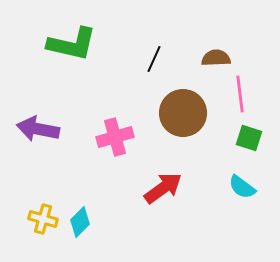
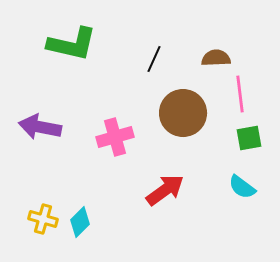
purple arrow: moved 2 px right, 2 px up
green square: rotated 28 degrees counterclockwise
red arrow: moved 2 px right, 2 px down
